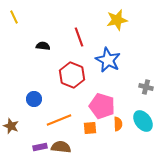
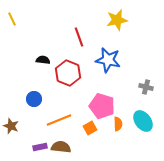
yellow line: moved 2 px left, 2 px down
black semicircle: moved 14 px down
blue star: rotated 15 degrees counterclockwise
red hexagon: moved 4 px left, 2 px up
orange square: rotated 24 degrees counterclockwise
